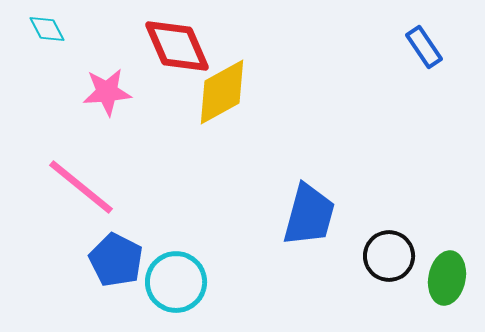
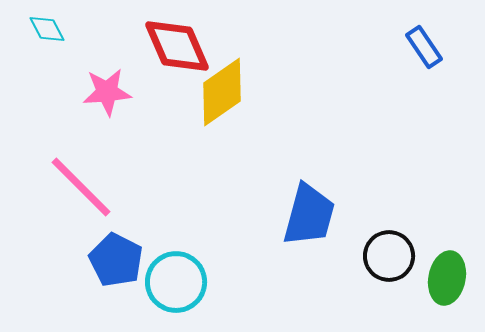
yellow diamond: rotated 6 degrees counterclockwise
pink line: rotated 6 degrees clockwise
